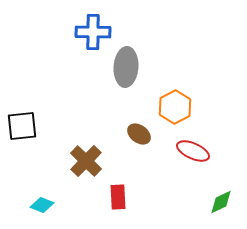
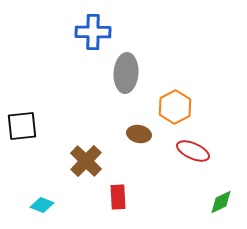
gray ellipse: moved 6 px down
brown ellipse: rotated 25 degrees counterclockwise
